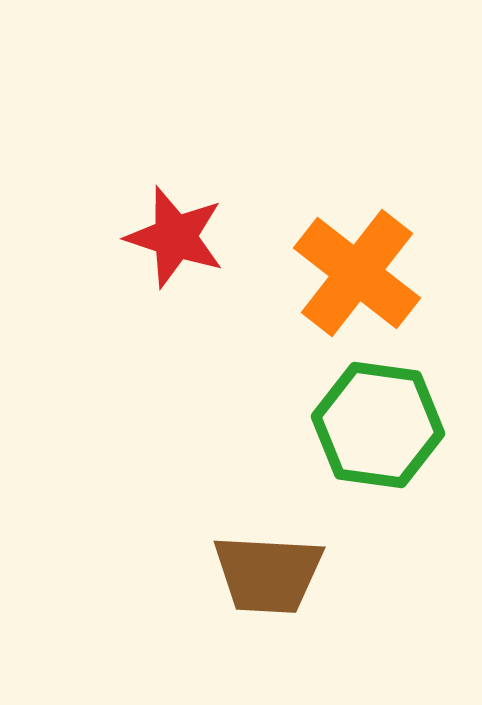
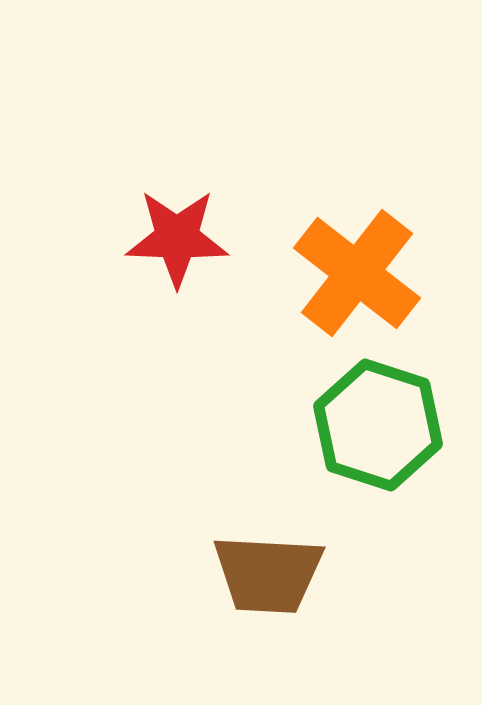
red star: moved 2 px right, 1 px down; rotated 16 degrees counterclockwise
green hexagon: rotated 10 degrees clockwise
